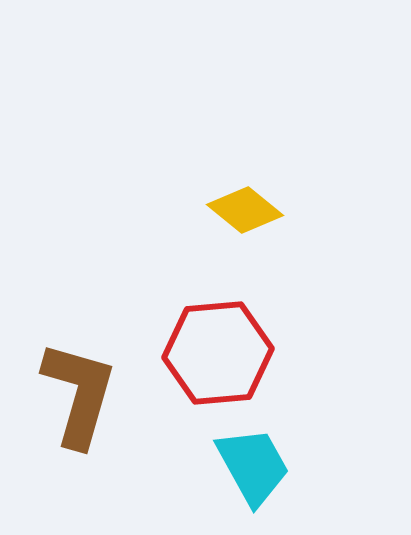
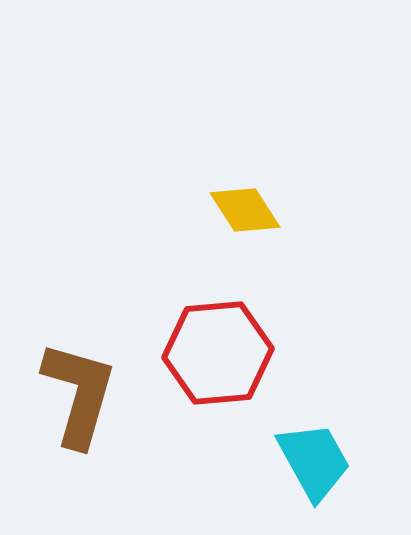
yellow diamond: rotated 18 degrees clockwise
cyan trapezoid: moved 61 px right, 5 px up
